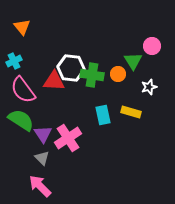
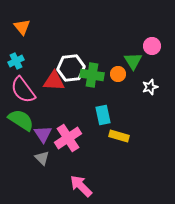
cyan cross: moved 2 px right
white hexagon: rotated 12 degrees counterclockwise
white star: moved 1 px right
yellow rectangle: moved 12 px left, 24 px down
pink arrow: moved 41 px right
